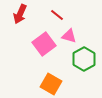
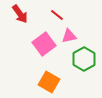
red arrow: rotated 60 degrees counterclockwise
pink triangle: rotated 28 degrees counterclockwise
orange square: moved 2 px left, 2 px up
